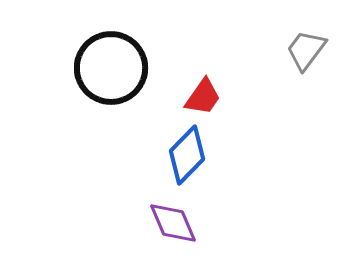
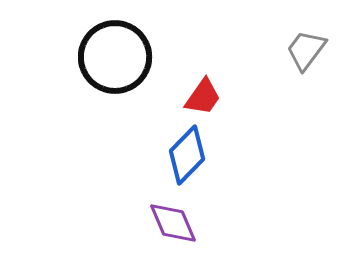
black circle: moved 4 px right, 11 px up
